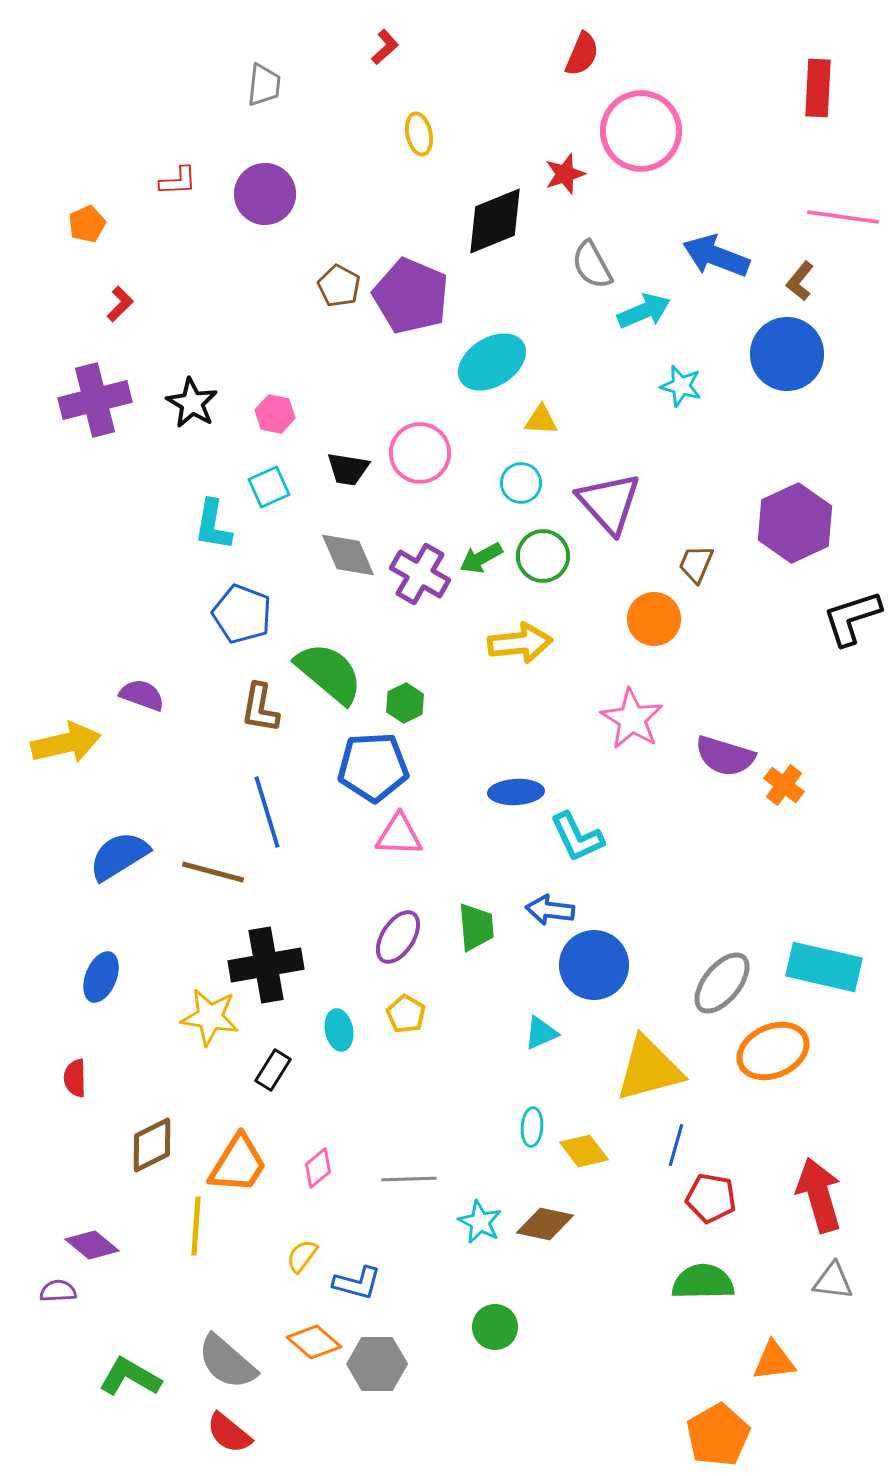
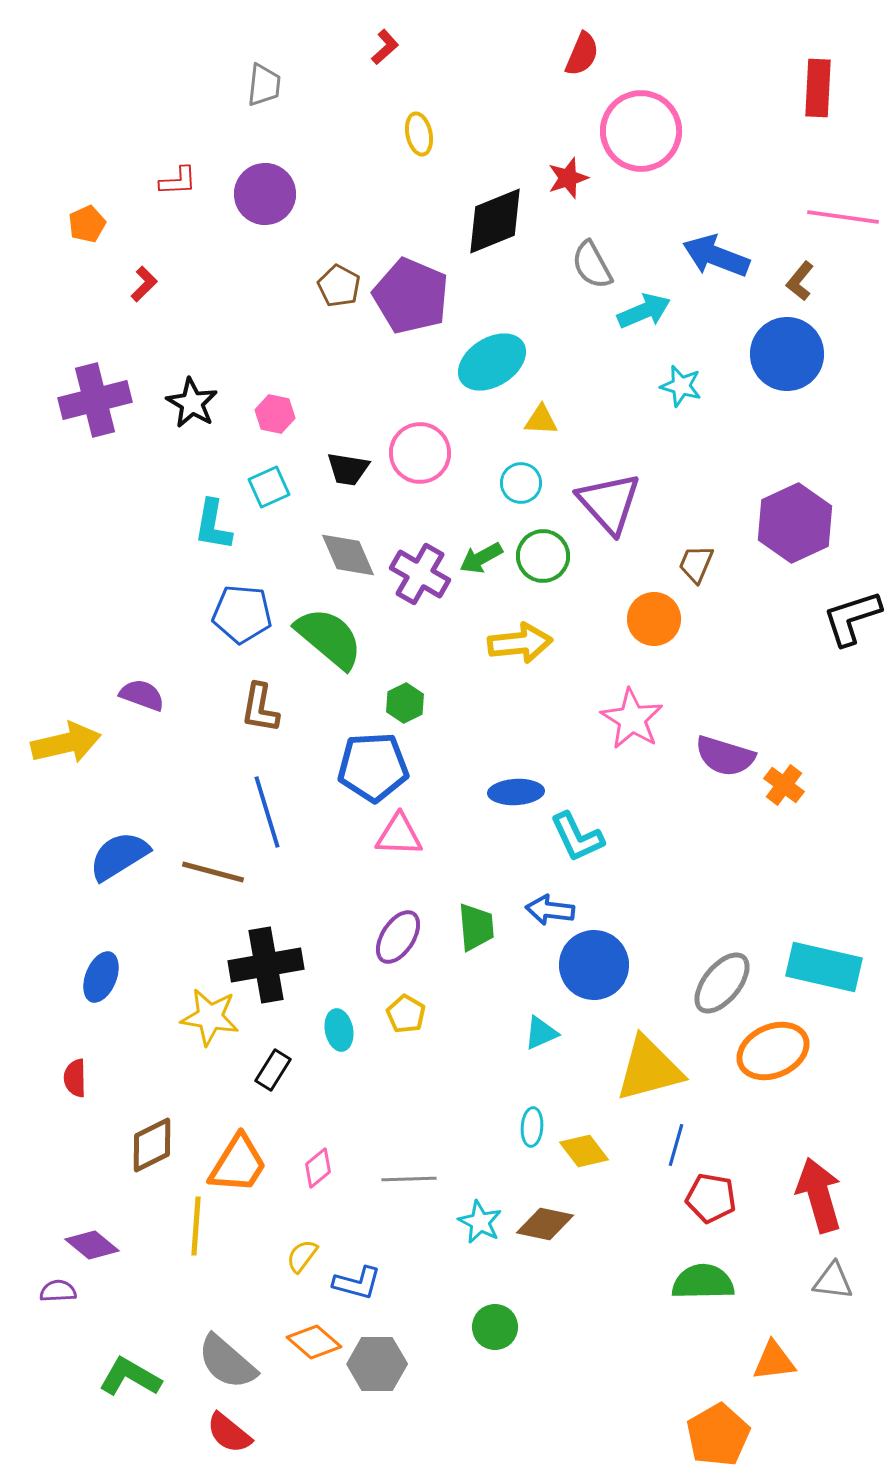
red star at (565, 174): moved 3 px right, 4 px down
red L-shape at (120, 304): moved 24 px right, 20 px up
blue pentagon at (242, 614): rotated 16 degrees counterclockwise
green semicircle at (329, 673): moved 35 px up
